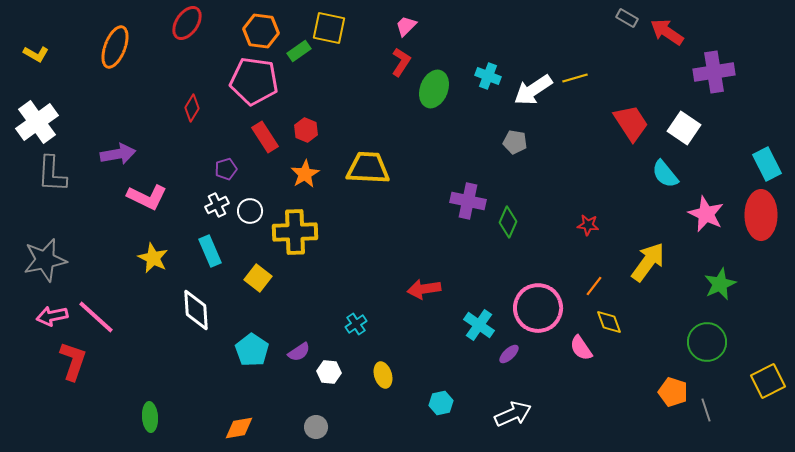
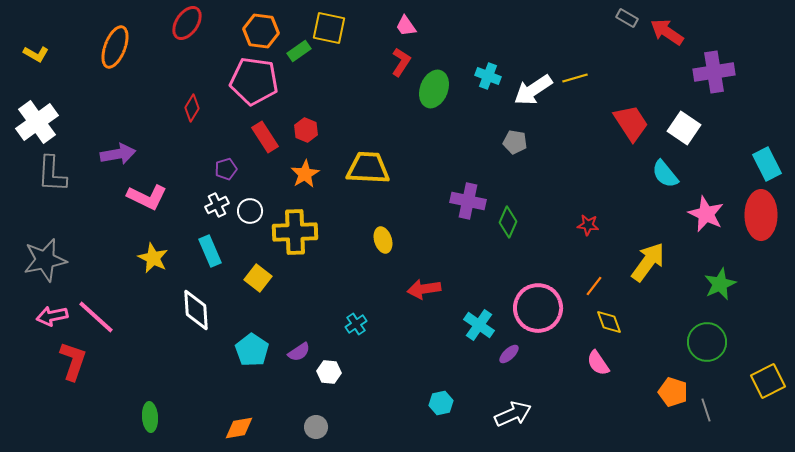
pink trapezoid at (406, 26): rotated 80 degrees counterclockwise
pink semicircle at (581, 348): moved 17 px right, 15 px down
yellow ellipse at (383, 375): moved 135 px up
